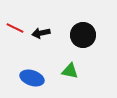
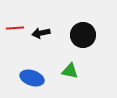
red line: rotated 30 degrees counterclockwise
